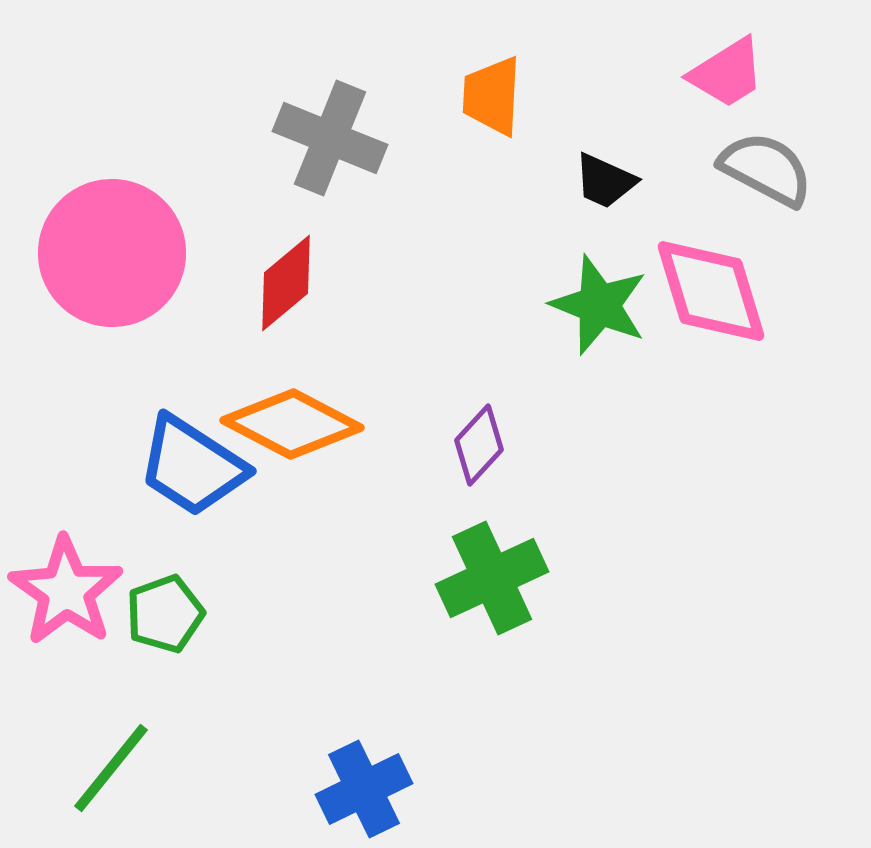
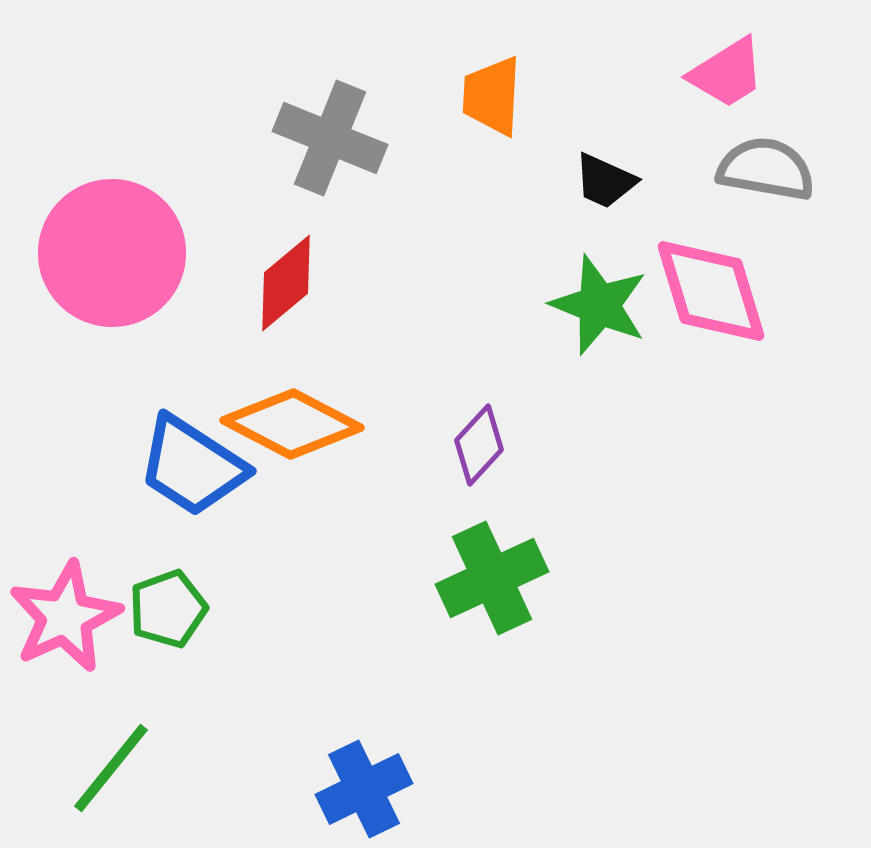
gray semicircle: rotated 18 degrees counterclockwise
pink star: moved 1 px left, 26 px down; rotated 12 degrees clockwise
green pentagon: moved 3 px right, 5 px up
